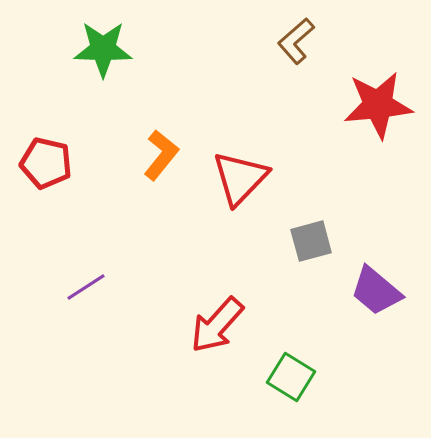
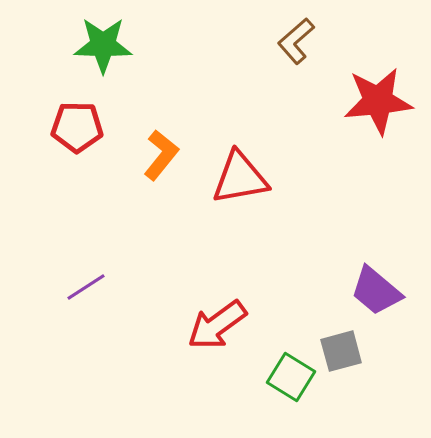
green star: moved 4 px up
red star: moved 4 px up
red pentagon: moved 31 px right, 36 px up; rotated 12 degrees counterclockwise
red triangle: rotated 36 degrees clockwise
gray square: moved 30 px right, 110 px down
red arrow: rotated 12 degrees clockwise
